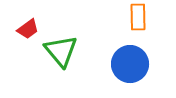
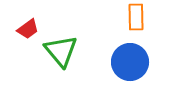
orange rectangle: moved 2 px left
blue circle: moved 2 px up
